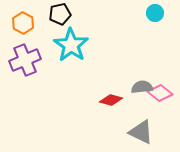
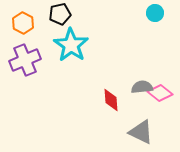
red diamond: rotated 70 degrees clockwise
